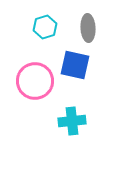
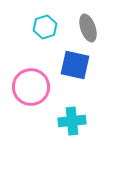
gray ellipse: rotated 16 degrees counterclockwise
pink circle: moved 4 px left, 6 px down
